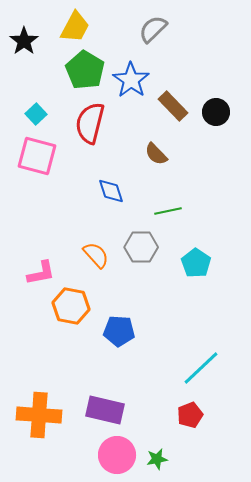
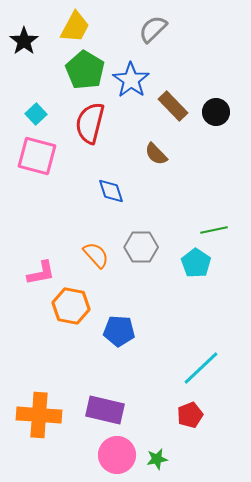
green line: moved 46 px right, 19 px down
